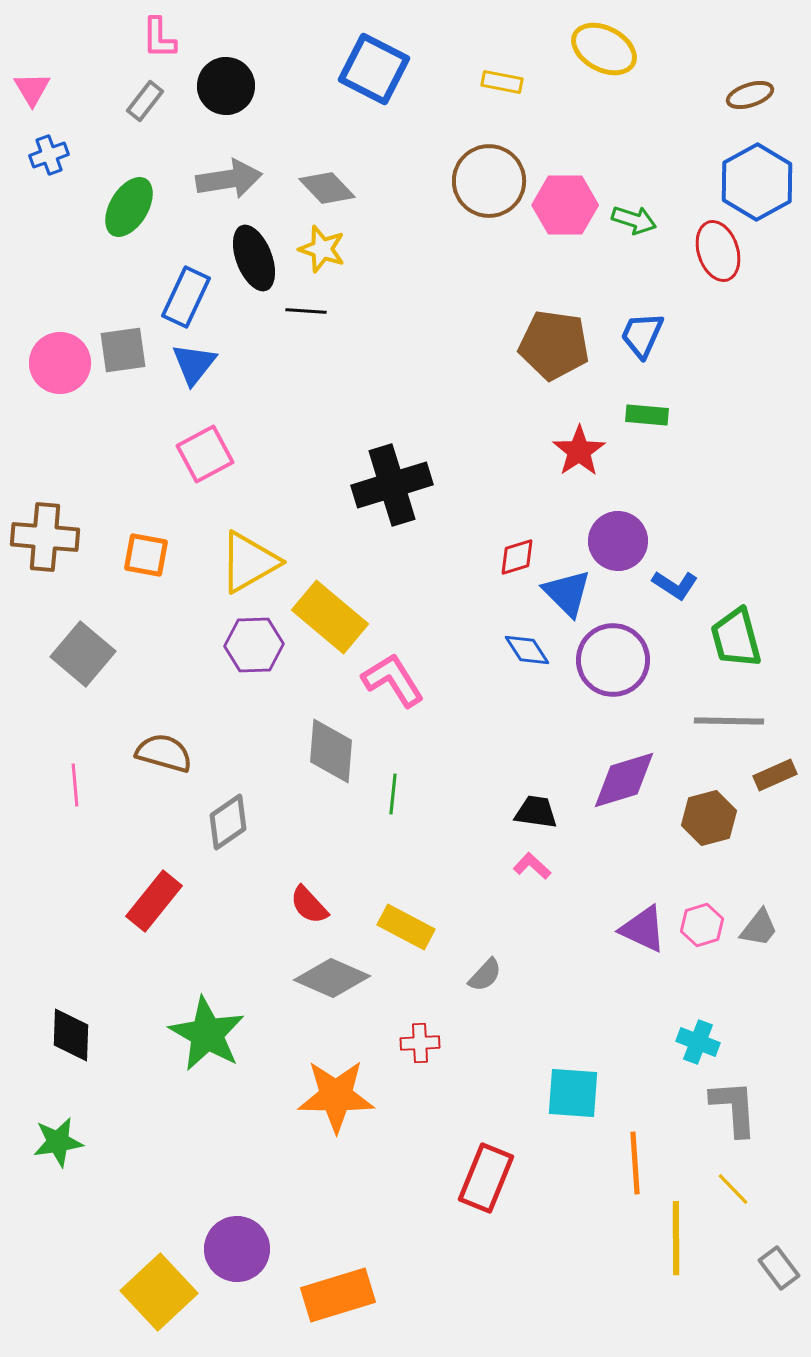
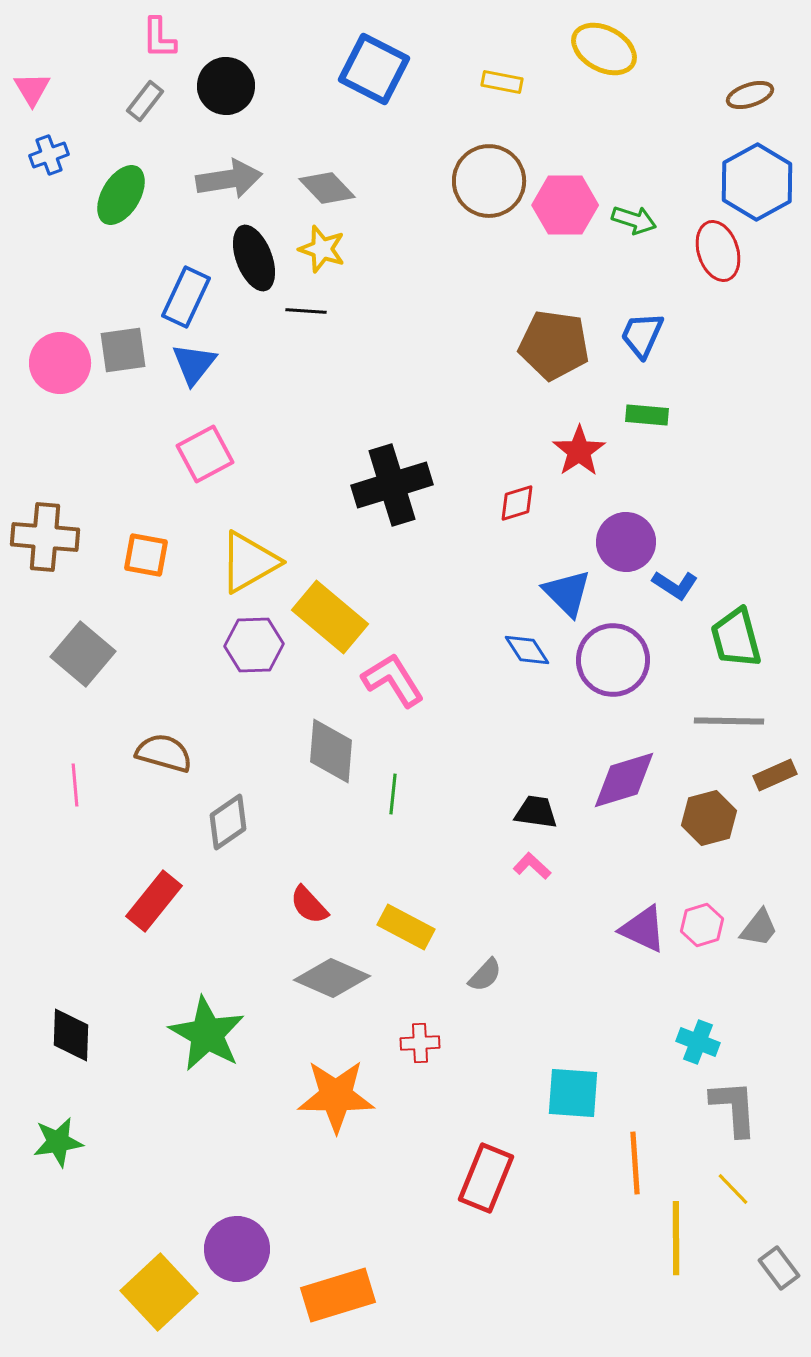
green ellipse at (129, 207): moved 8 px left, 12 px up
purple circle at (618, 541): moved 8 px right, 1 px down
red diamond at (517, 557): moved 54 px up
